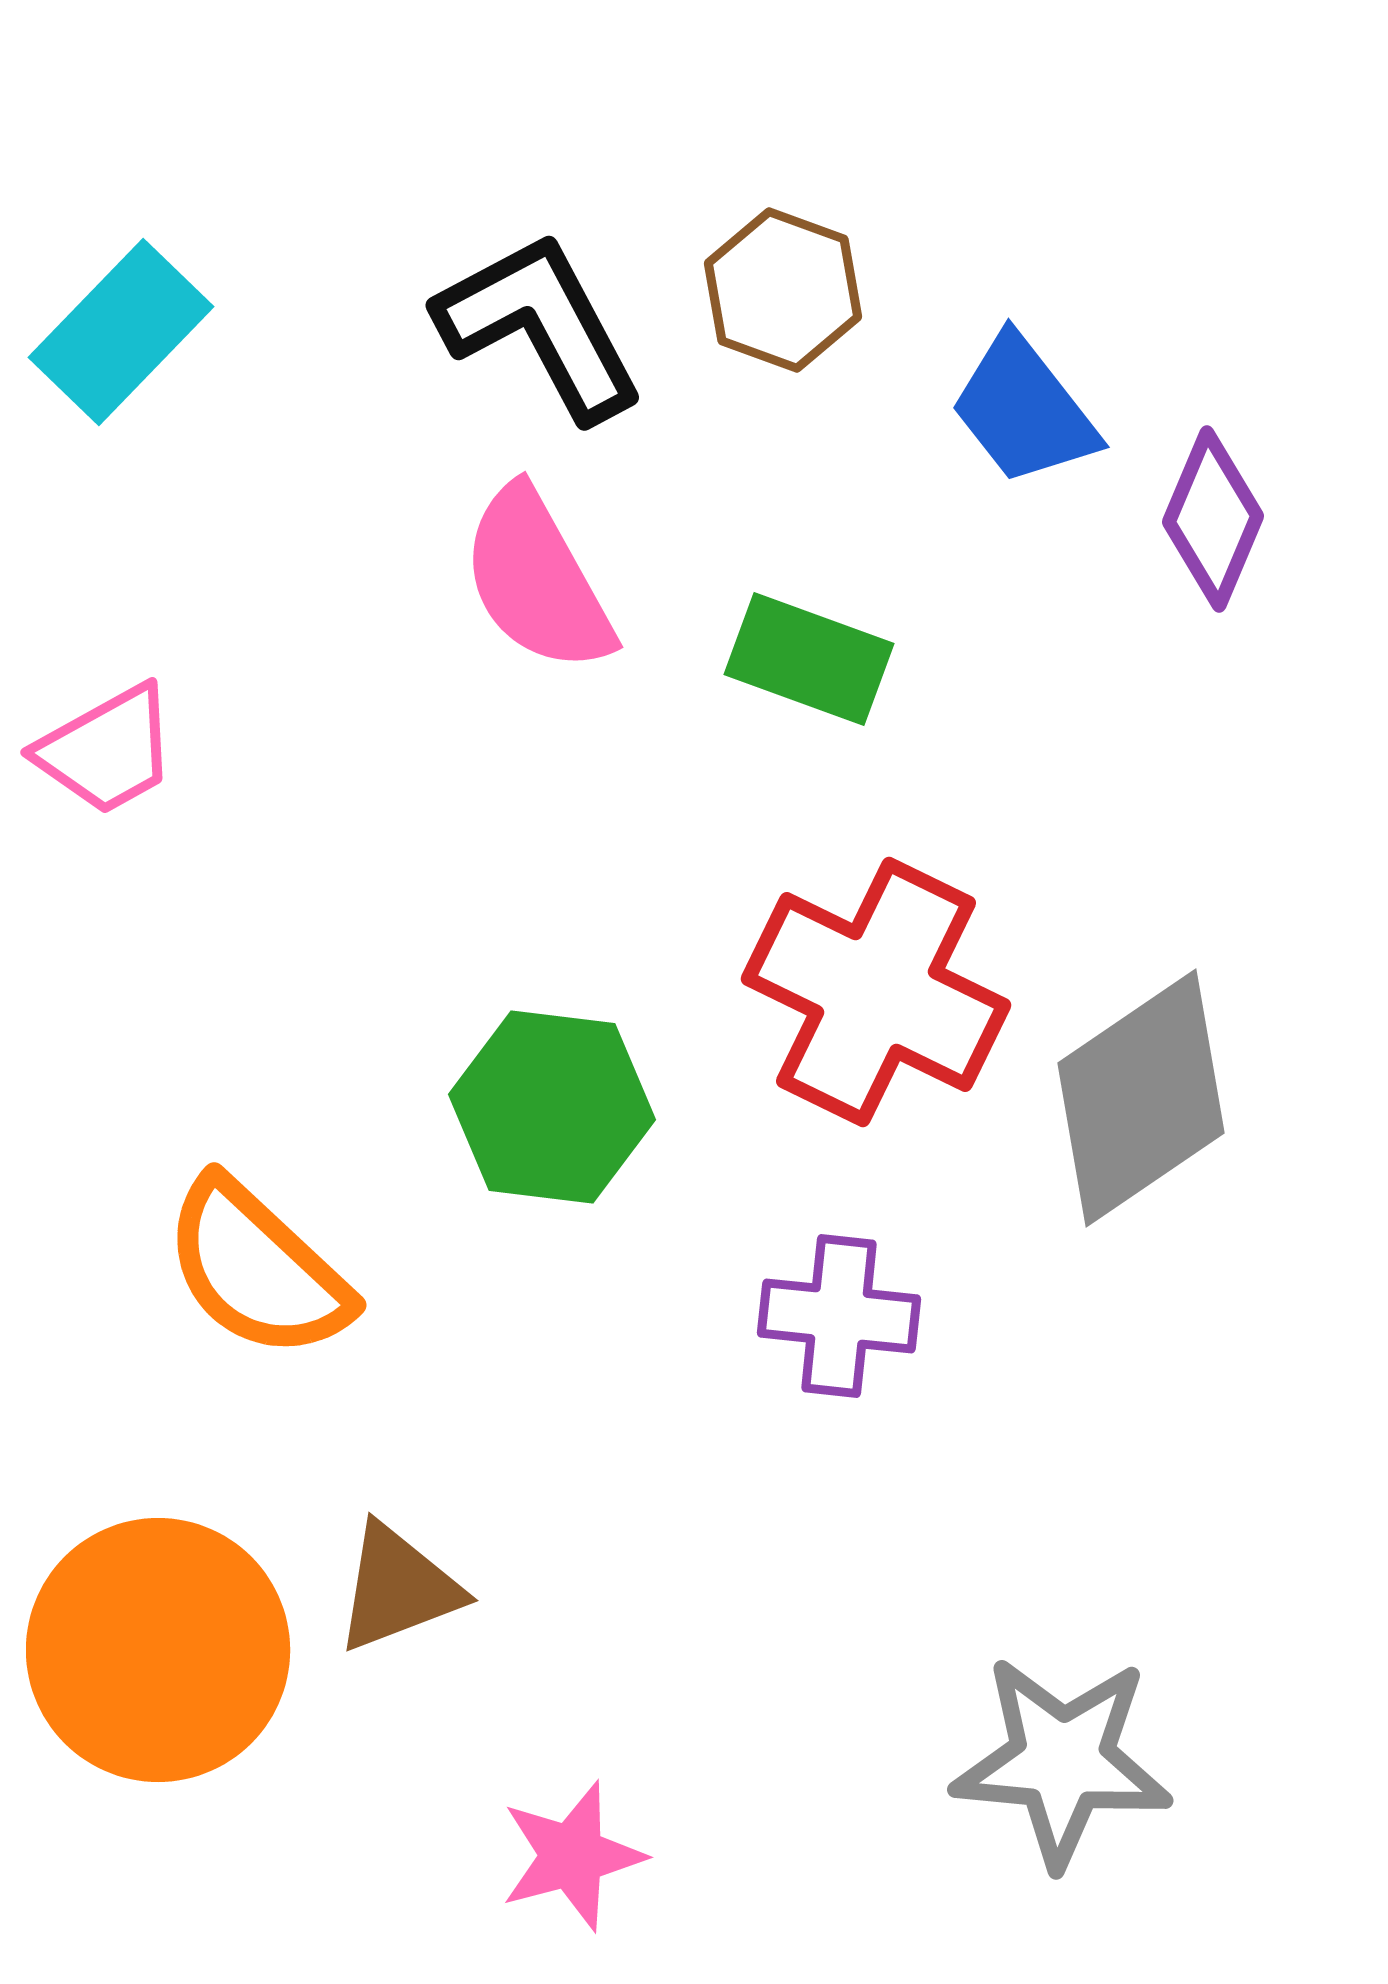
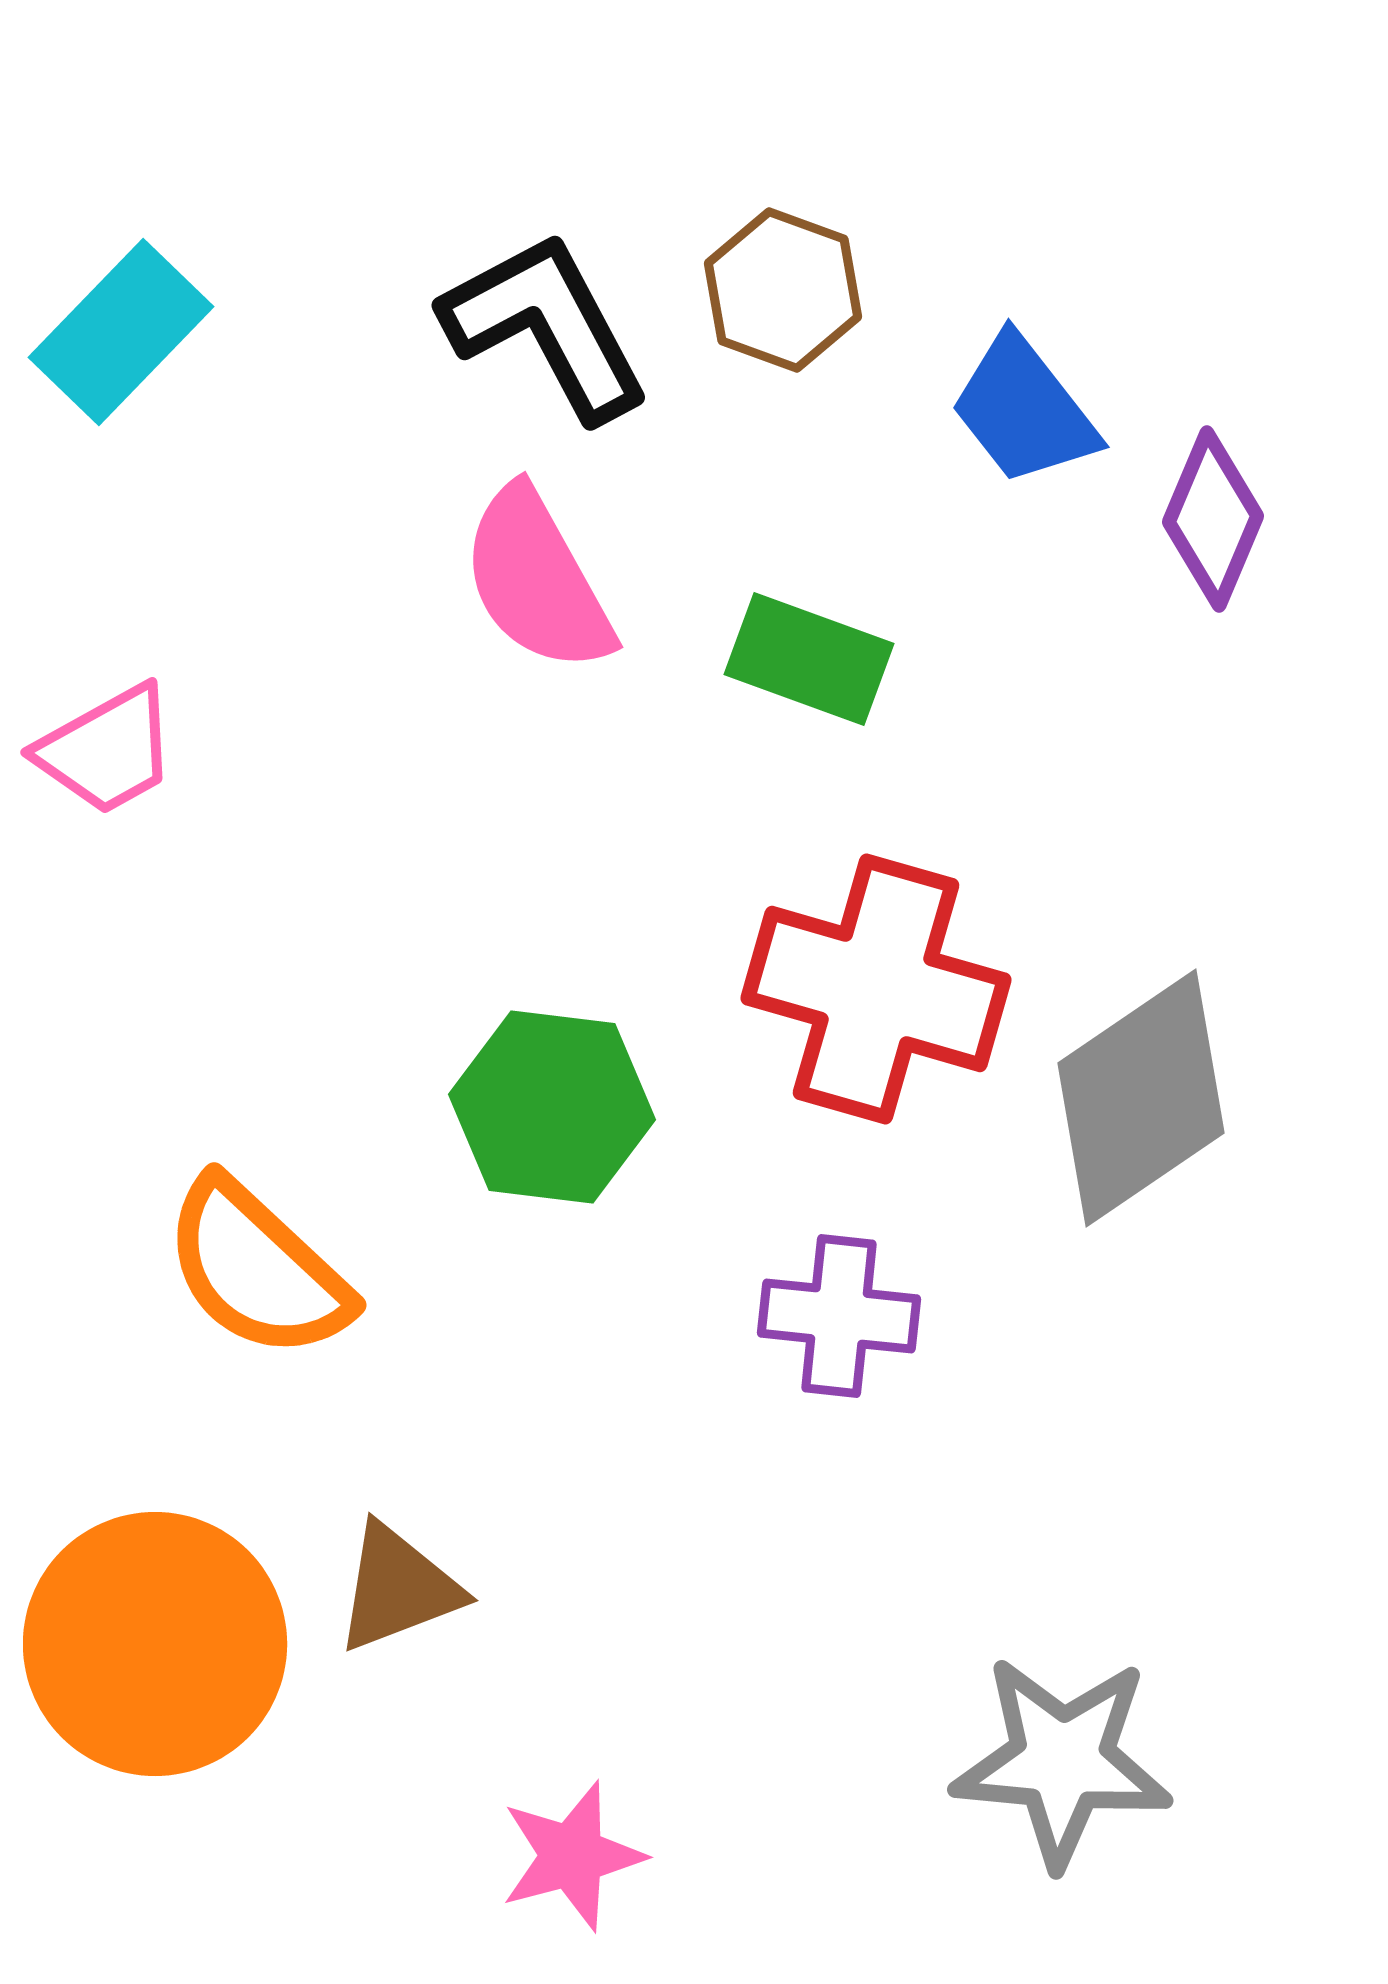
black L-shape: moved 6 px right
red cross: moved 3 px up; rotated 10 degrees counterclockwise
orange circle: moved 3 px left, 6 px up
